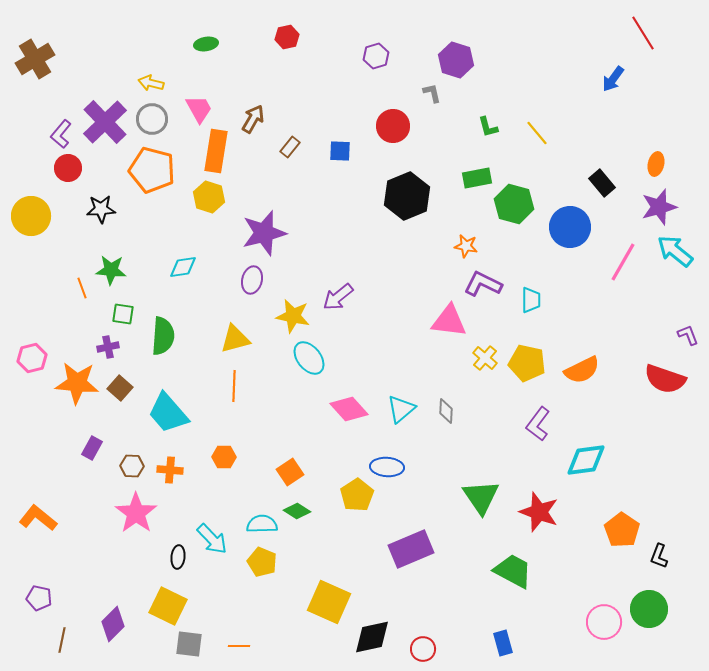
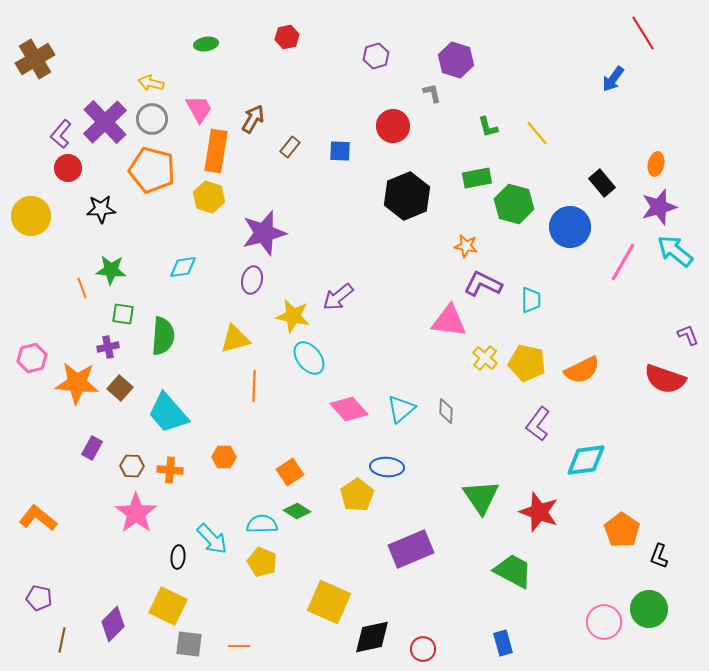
orange line at (234, 386): moved 20 px right
